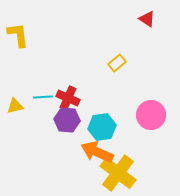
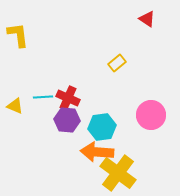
yellow triangle: rotated 36 degrees clockwise
orange arrow: rotated 20 degrees counterclockwise
